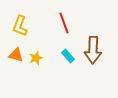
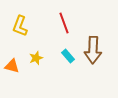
orange triangle: moved 4 px left, 11 px down
